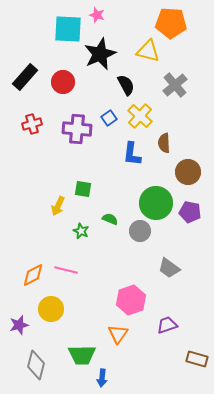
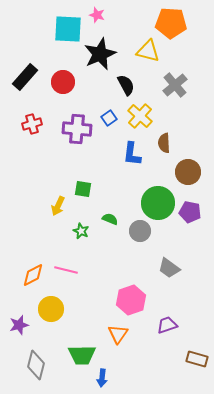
green circle: moved 2 px right
